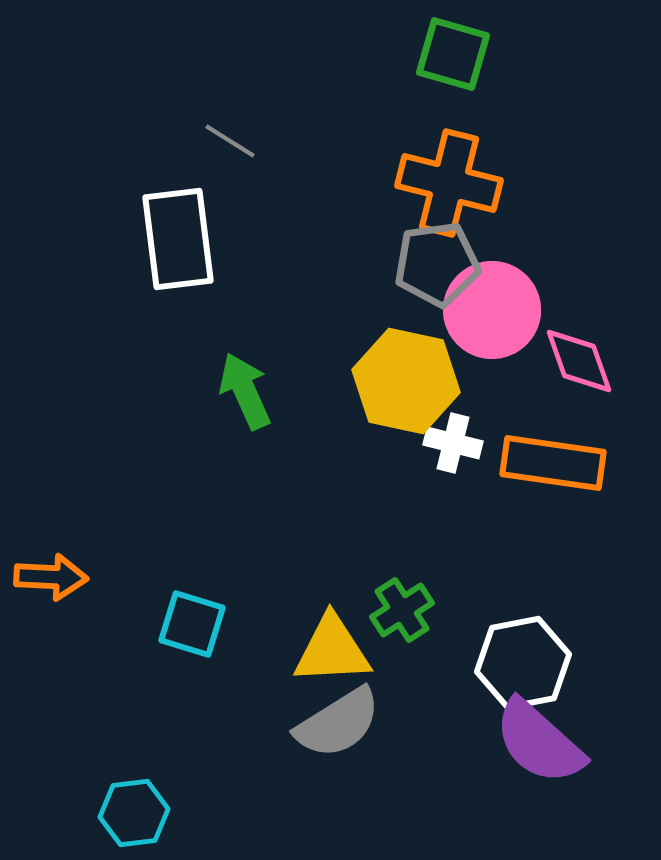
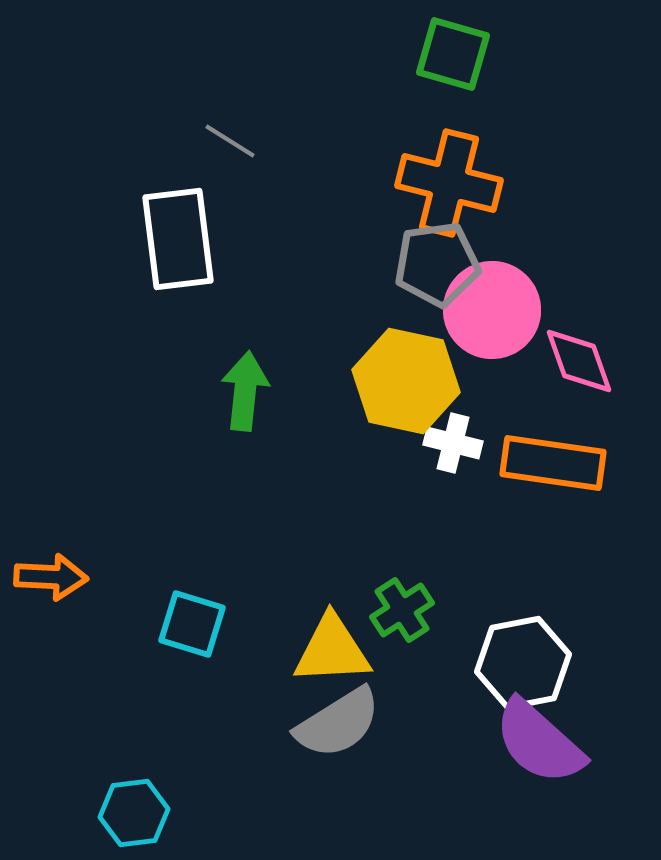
green arrow: rotated 30 degrees clockwise
